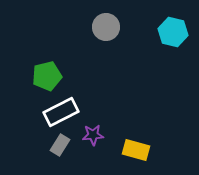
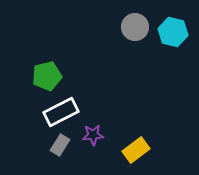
gray circle: moved 29 px right
yellow rectangle: rotated 52 degrees counterclockwise
